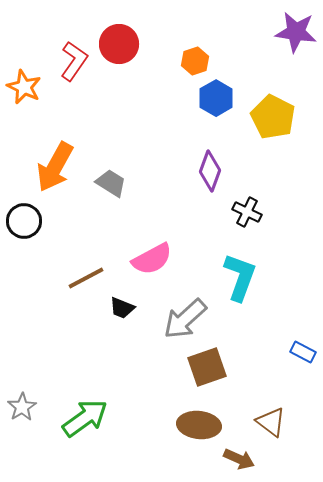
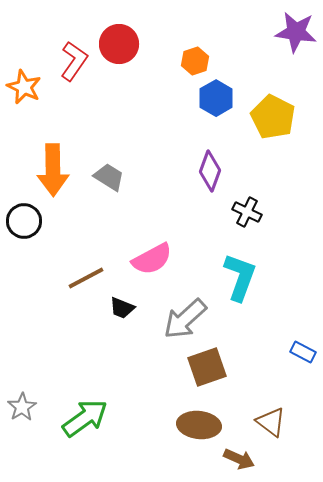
orange arrow: moved 2 px left, 3 px down; rotated 30 degrees counterclockwise
gray trapezoid: moved 2 px left, 6 px up
